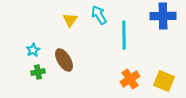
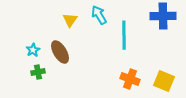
brown ellipse: moved 4 px left, 8 px up
orange cross: rotated 36 degrees counterclockwise
